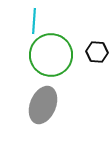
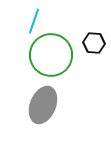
cyan line: rotated 15 degrees clockwise
black hexagon: moved 3 px left, 9 px up
